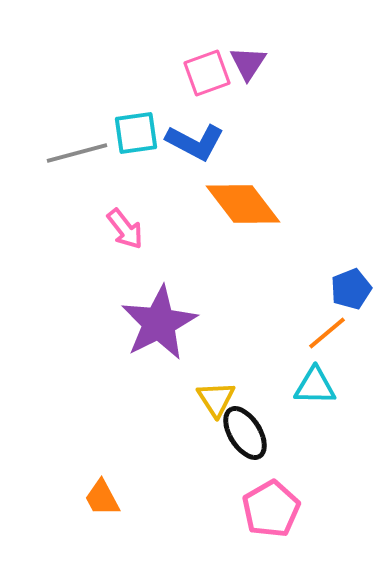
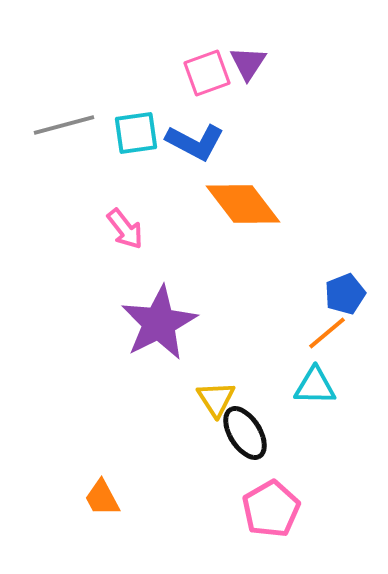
gray line: moved 13 px left, 28 px up
blue pentagon: moved 6 px left, 5 px down
